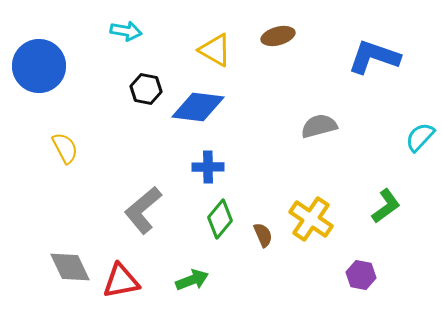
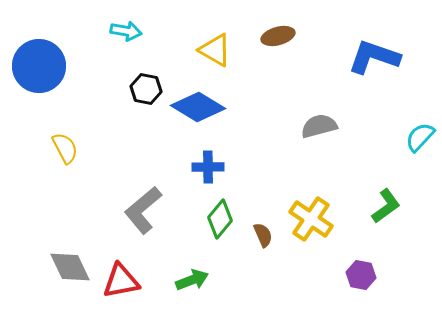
blue diamond: rotated 24 degrees clockwise
